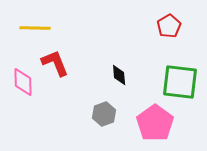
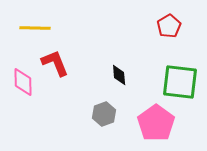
pink pentagon: moved 1 px right
